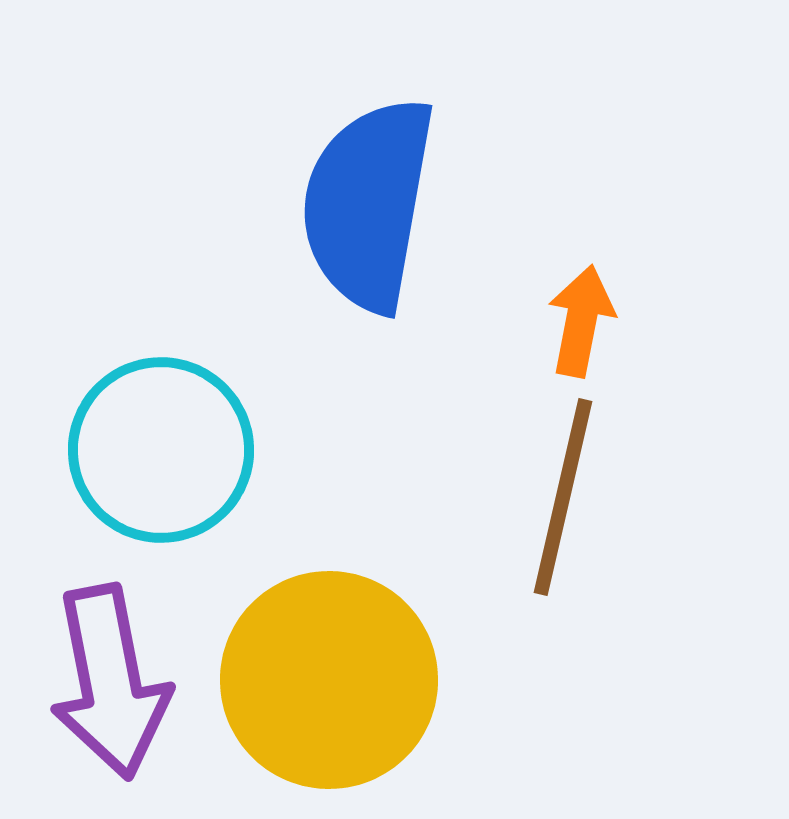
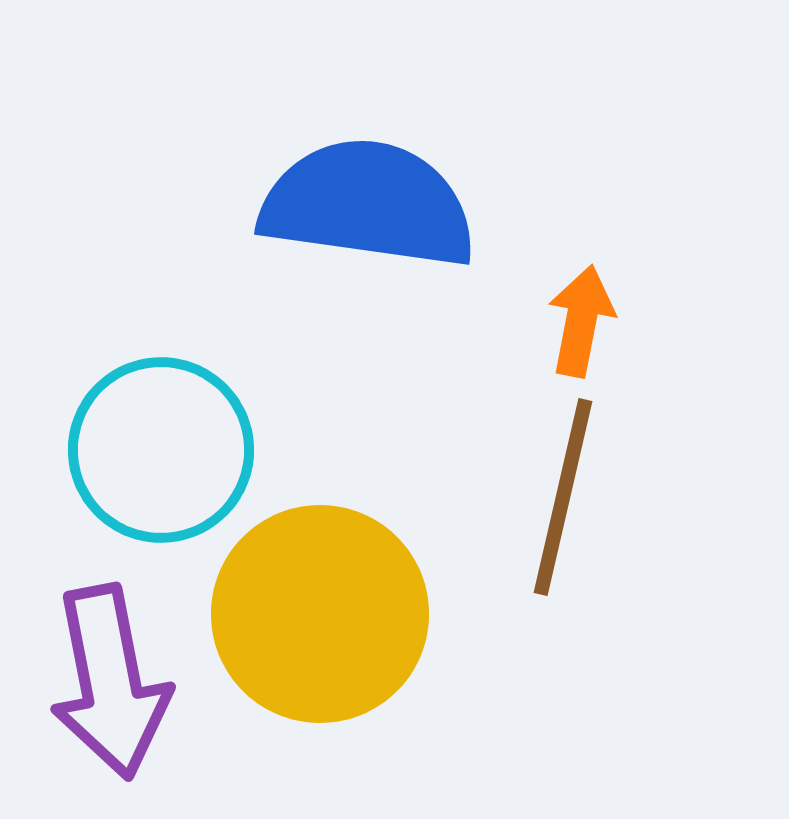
blue semicircle: rotated 88 degrees clockwise
yellow circle: moved 9 px left, 66 px up
